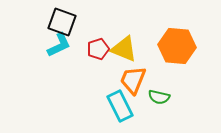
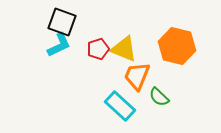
orange hexagon: rotated 9 degrees clockwise
orange trapezoid: moved 4 px right, 4 px up
green semicircle: rotated 30 degrees clockwise
cyan rectangle: rotated 20 degrees counterclockwise
